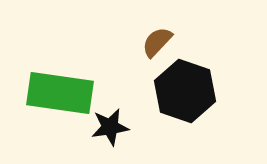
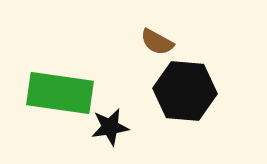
brown semicircle: rotated 104 degrees counterclockwise
black hexagon: rotated 14 degrees counterclockwise
